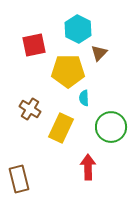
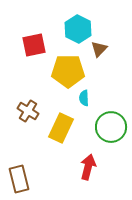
brown triangle: moved 4 px up
brown cross: moved 2 px left, 2 px down
red arrow: rotated 15 degrees clockwise
